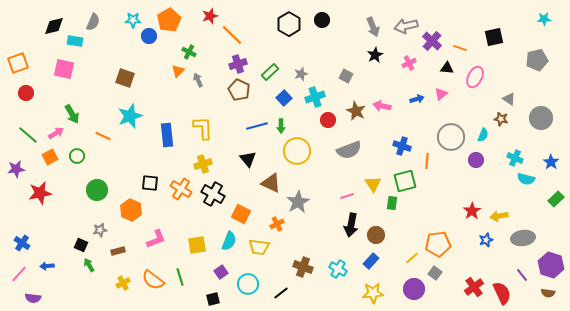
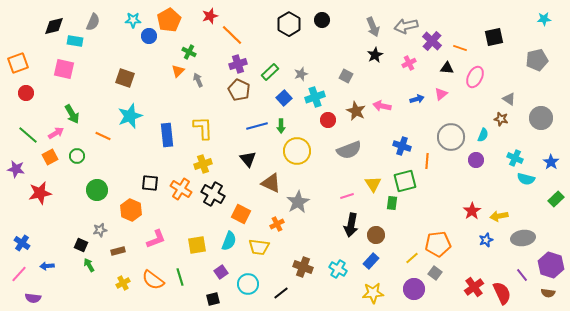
purple star at (16, 169): rotated 18 degrees clockwise
